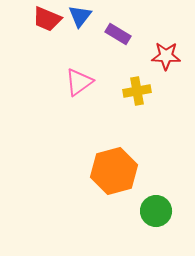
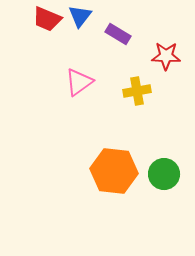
orange hexagon: rotated 21 degrees clockwise
green circle: moved 8 px right, 37 px up
